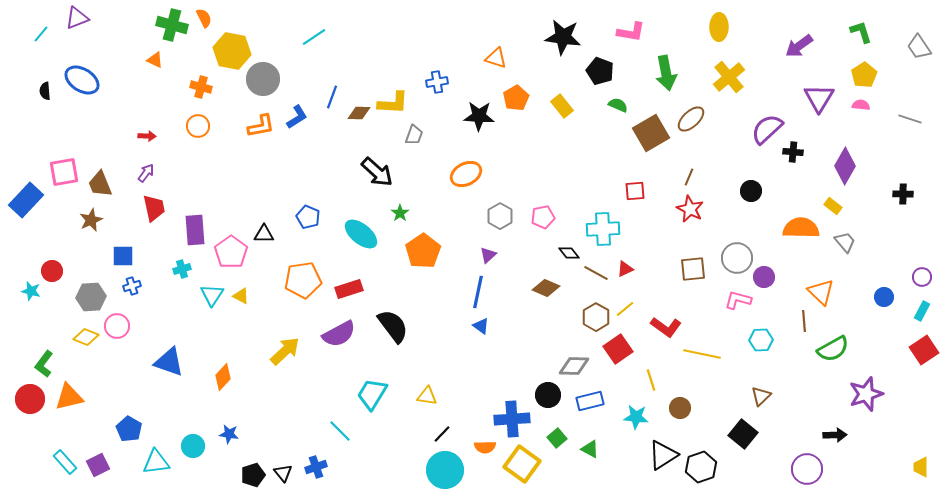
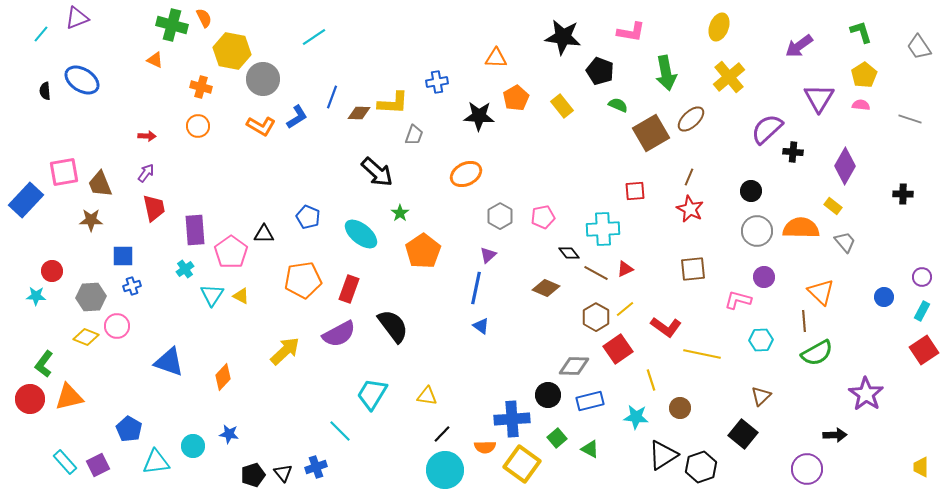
yellow ellipse at (719, 27): rotated 20 degrees clockwise
orange triangle at (496, 58): rotated 15 degrees counterclockwise
orange L-shape at (261, 126): rotated 40 degrees clockwise
brown star at (91, 220): rotated 25 degrees clockwise
gray circle at (737, 258): moved 20 px right, 27 px up
cyan cross at (182, 269): moved 3 px right; rotated 18 degrees counterclockwise
red rectangle at (349, 289): rotated 52 degrees counterclockwise
cyan star at (31, 291): moved 5 px right, 5 px down; rotated 12 degrees counterclockwise
blue line at (478, 292): moved 2 px left, 4 px up
green semicircle at (833, 349): moved 16 px left, 4 px down
purple star at (866, 394): rotated 20 degrees counterclockwise
